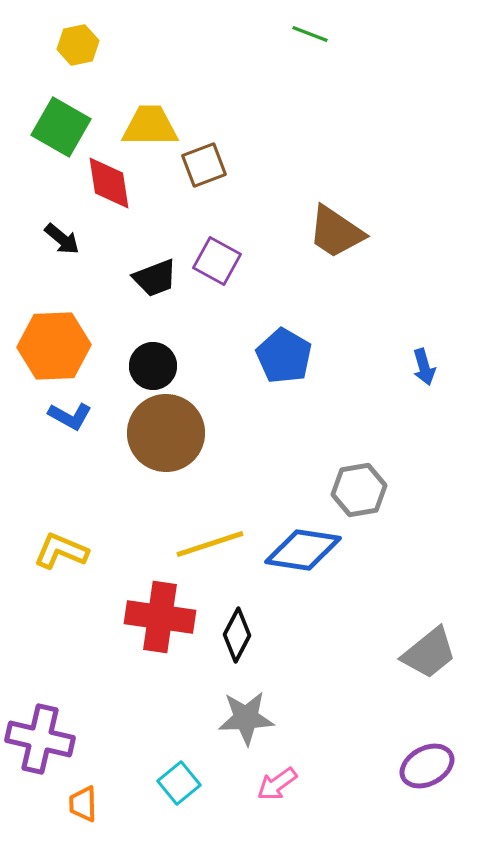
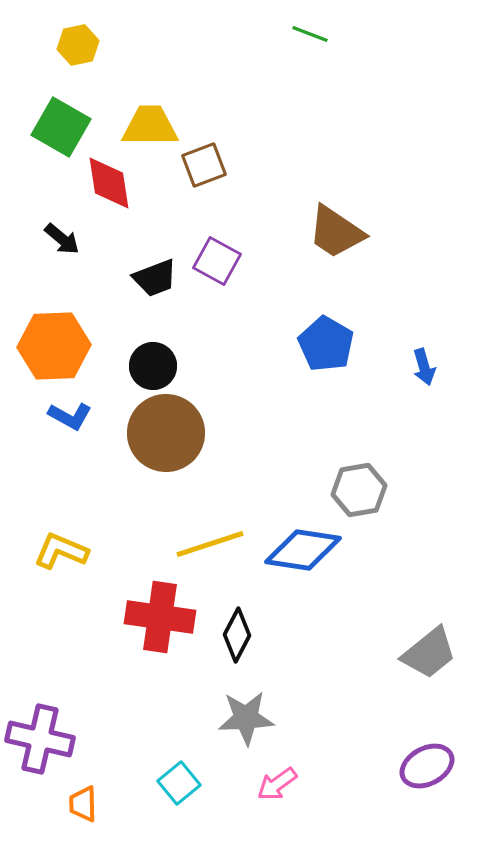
blue pentagon: moved 42 px right, 12 px up
